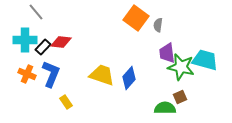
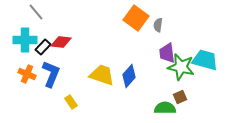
blue diamond: moved 2 px up
yellow rectangle: moved 5 px right
